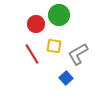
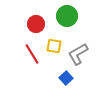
green circle: moved 8 px right, 1 px down
